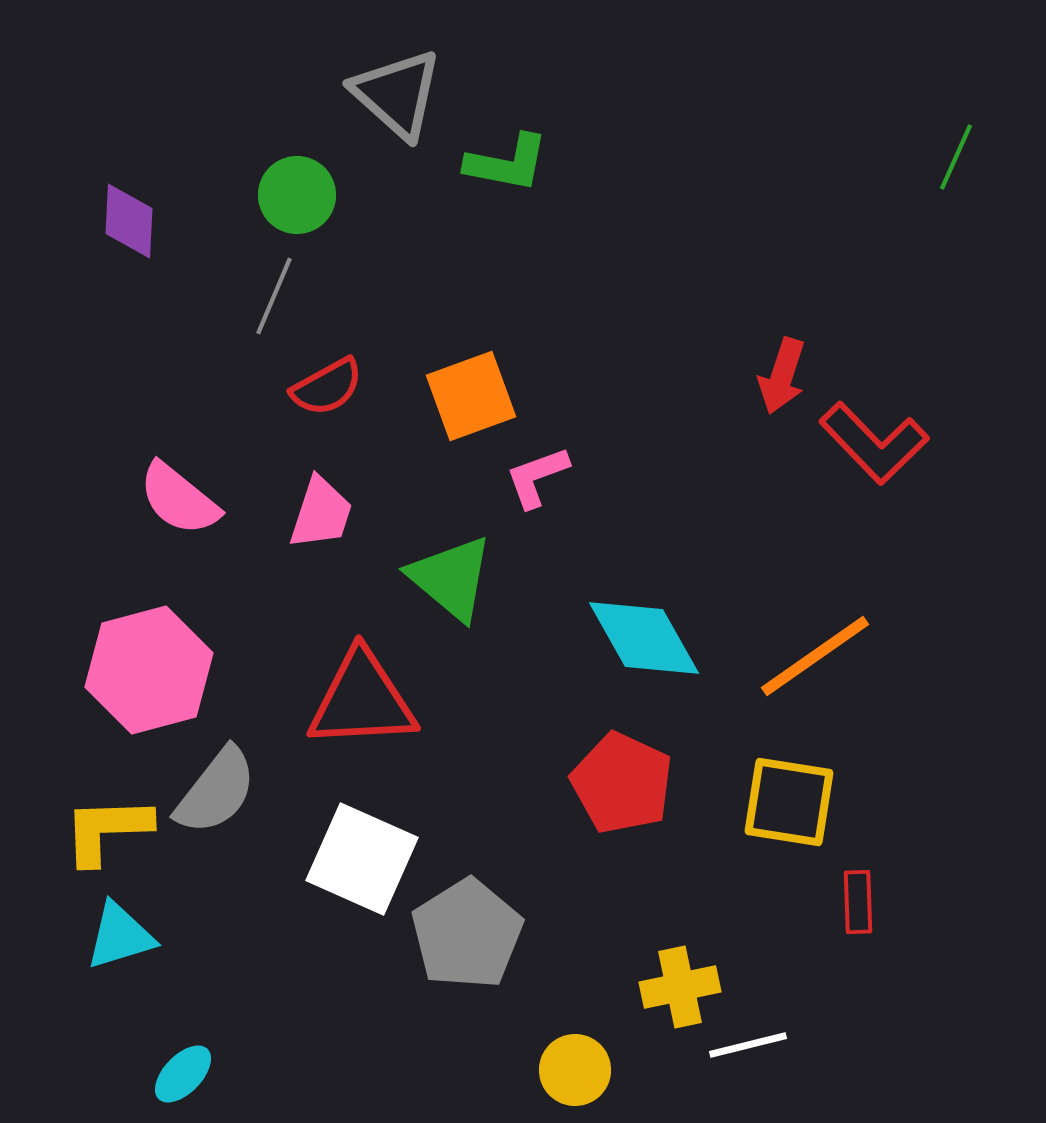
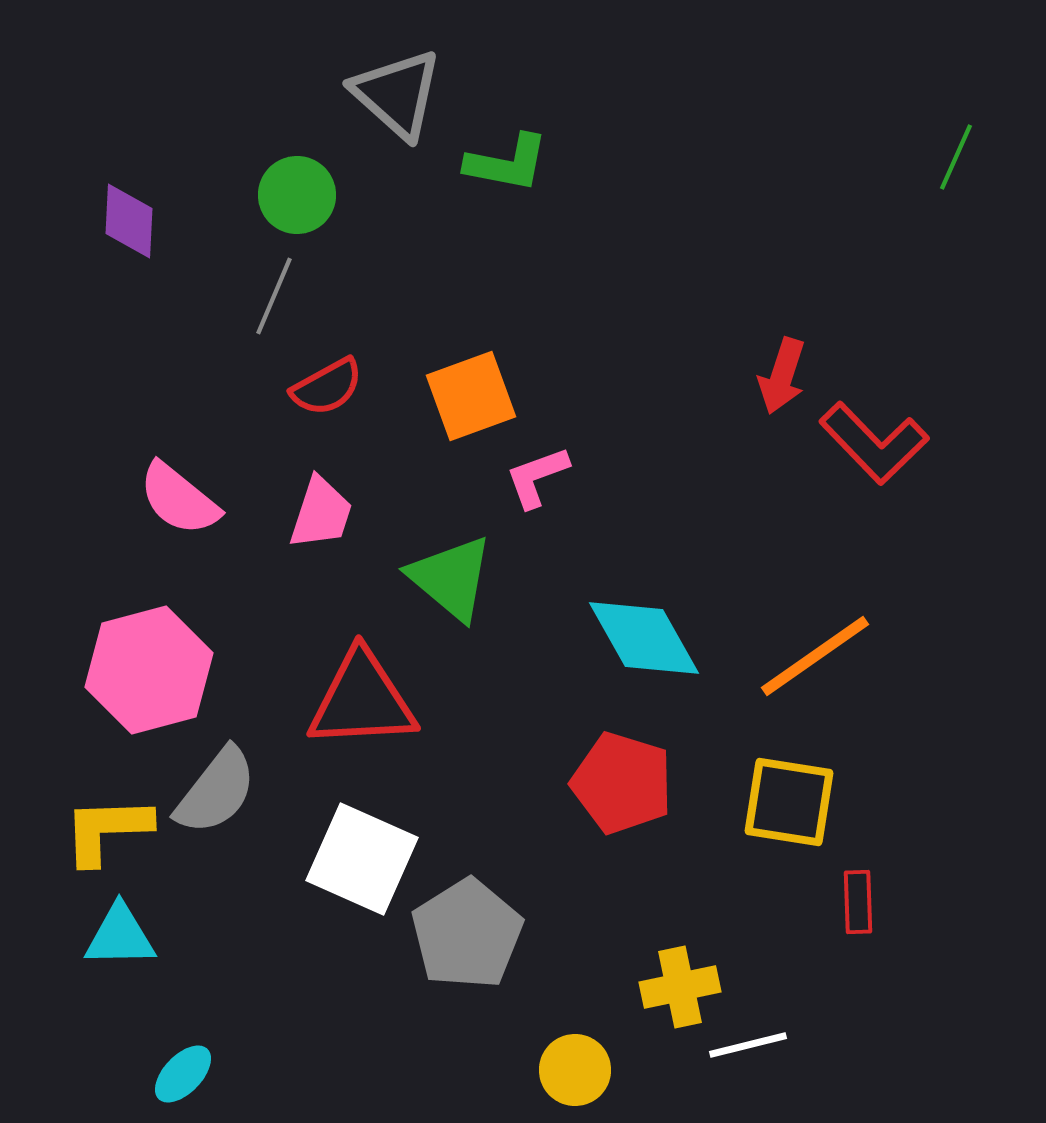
red pentagon: rotated 8 degrees counterclockwise
cyan triangle: rotated 16 degrees clockwise
